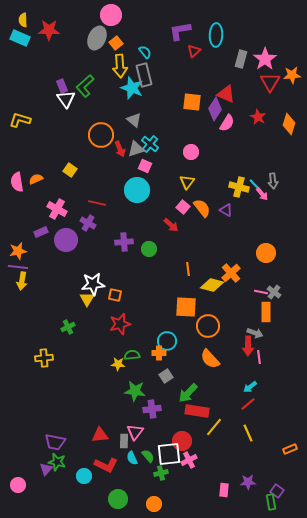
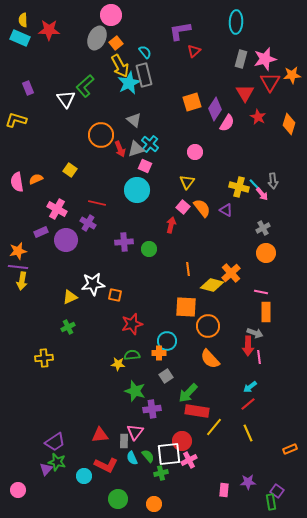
cyan ellipse at (216, 35): moved 20 px right, 13 px up
pink star at (265, 59): rotated 20 degrees clockwise
yellow arrow at (120, 66): rotated 25 degrees counterclockwise
purple rectangle at (62, 86): moved 34 px left, 2 px down
cyan star at (132, 88): moved 3 px left, 5 px up; rotated 25 degrees clockwise
red triangle at (226, 94): moved 19 px right, 1 px up; rotated 36 degrees clockwise
orange square at (192, 102): rotated 24 degrees counterclockwise
yellow L-shape at (20, 120): moved 4 px left
pink circle at (191, 152): moved 4 px right
red arrow at (171, 225): rotated 119 degrees counterclockwise
gray cross at (274, 292): moved 11 px left, 64 px up; rotated 24 degrees clockwise
yellow triangle at (87, 299): moved 17 px left, 2 px up; rotated 35 degrees clockwise
red star at (120, 324): moved 12 px right
green star at (135, 391): rotated 10 degrees clockwise
purple trapezoid at (55, 442): rotated 45 degrees counterclockwise
pink circle at (18, 485): moved 5 px down
